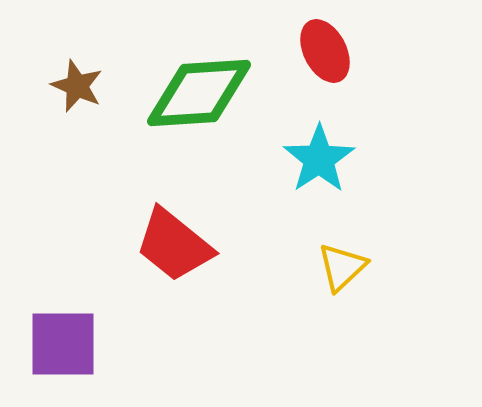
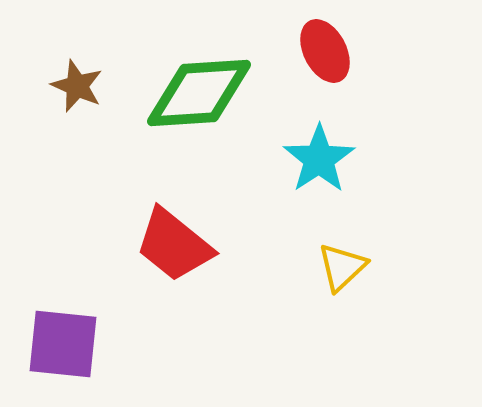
purple square: rotated 6 degrees clockwise
